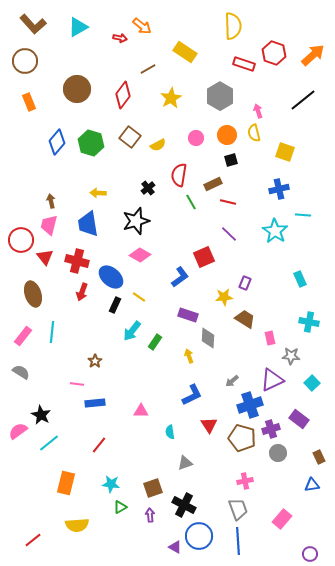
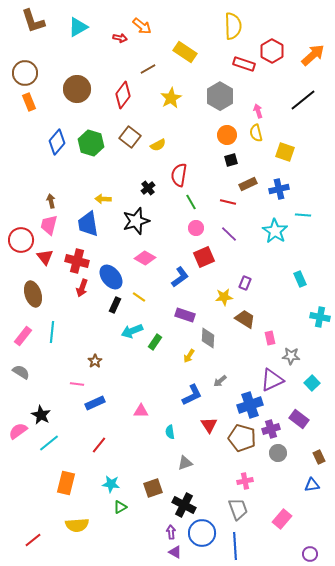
brown L-shape at (33, 24): moved 3 px up; rotated 24 degrees clockwise
red hexagon at (274, 53): moved 2 px left, 2 px up; rotated 10 degrees clockwise
brown circle at (25, 61): moved 12 px down
yellow semicircle at (254, 133): moved 2 px right
pink circle at (196, 138): moved 90 px down
brown rectangle at (213, 184): moved 35 px right
yellow arrow at (98, 193): moved 5 px right, 6 px down
pink diamond at (140, 255): moved 5 px right, 3 px down
blue ellipse at (111, 277): rotated 10 degrees clockwise
red arrow at (82, 292): moved 4 px up
purple rectangle at (188, 315): moved 3 px left
cyan cross at (309, 322): moved 11 px right, 5 px up
cyan arrow at (132, 331): rotated 30 degrees clockwise
yellow arrow at (189, 356): rotated 128 degrees counterclockwise
gray arrow at (232, 381): moved 12 px left
blue rectangle at (95, 403): rotated 18 degrees counterclockwise
purple arrow at (150, 515): moved 21 px right, 17 px down
blue circle at (199, 536): moved 3 px right, 3 px up
blue line at (238, 541): moved 3 px left, 5 px down
purple triangle at (175, 547): moved 5 px down
